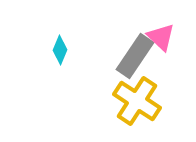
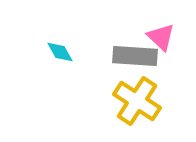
cyan diamond: moved 2 px down; rotated 52 degrees counterclockwise
gray rectangle: rotated 60 degrees clockwise
